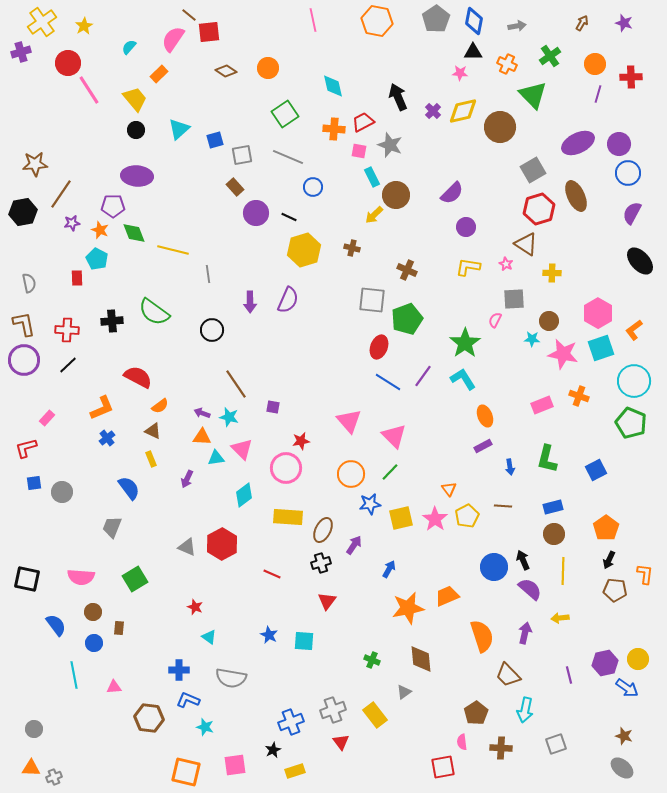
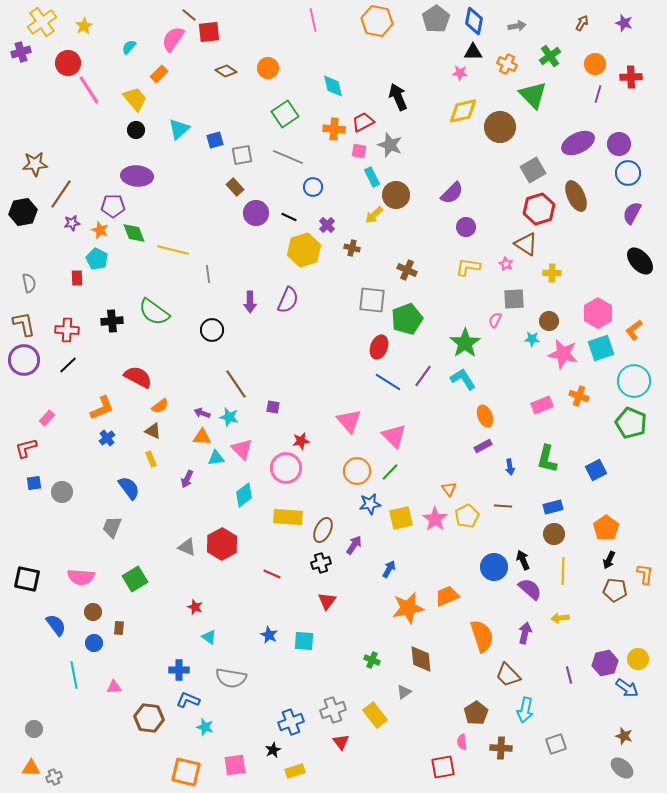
purple cross at (433, 111): moved 106 px left, 114 px down
orange circle at (351, 474): moved 6 px right, 3 px up
